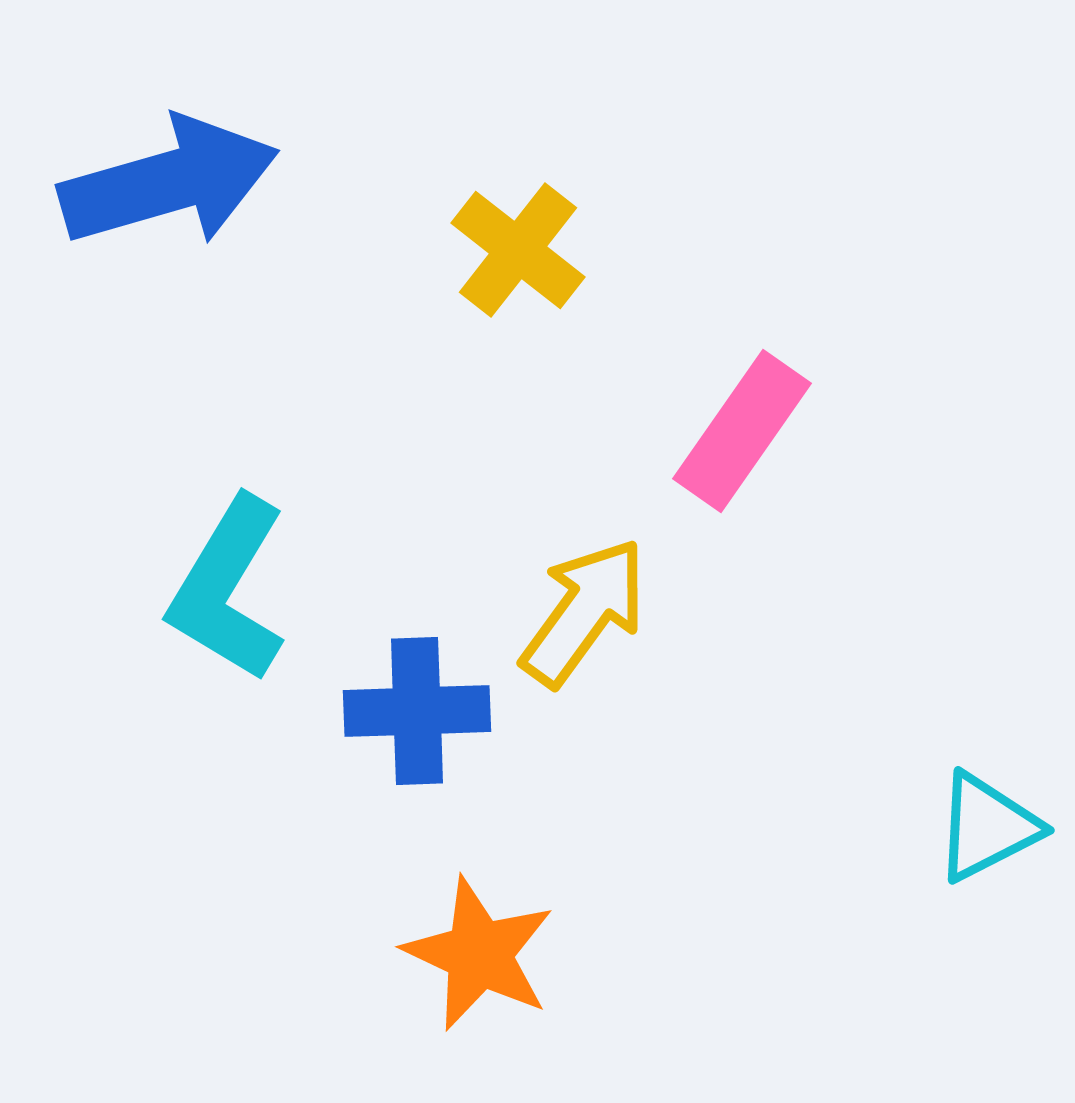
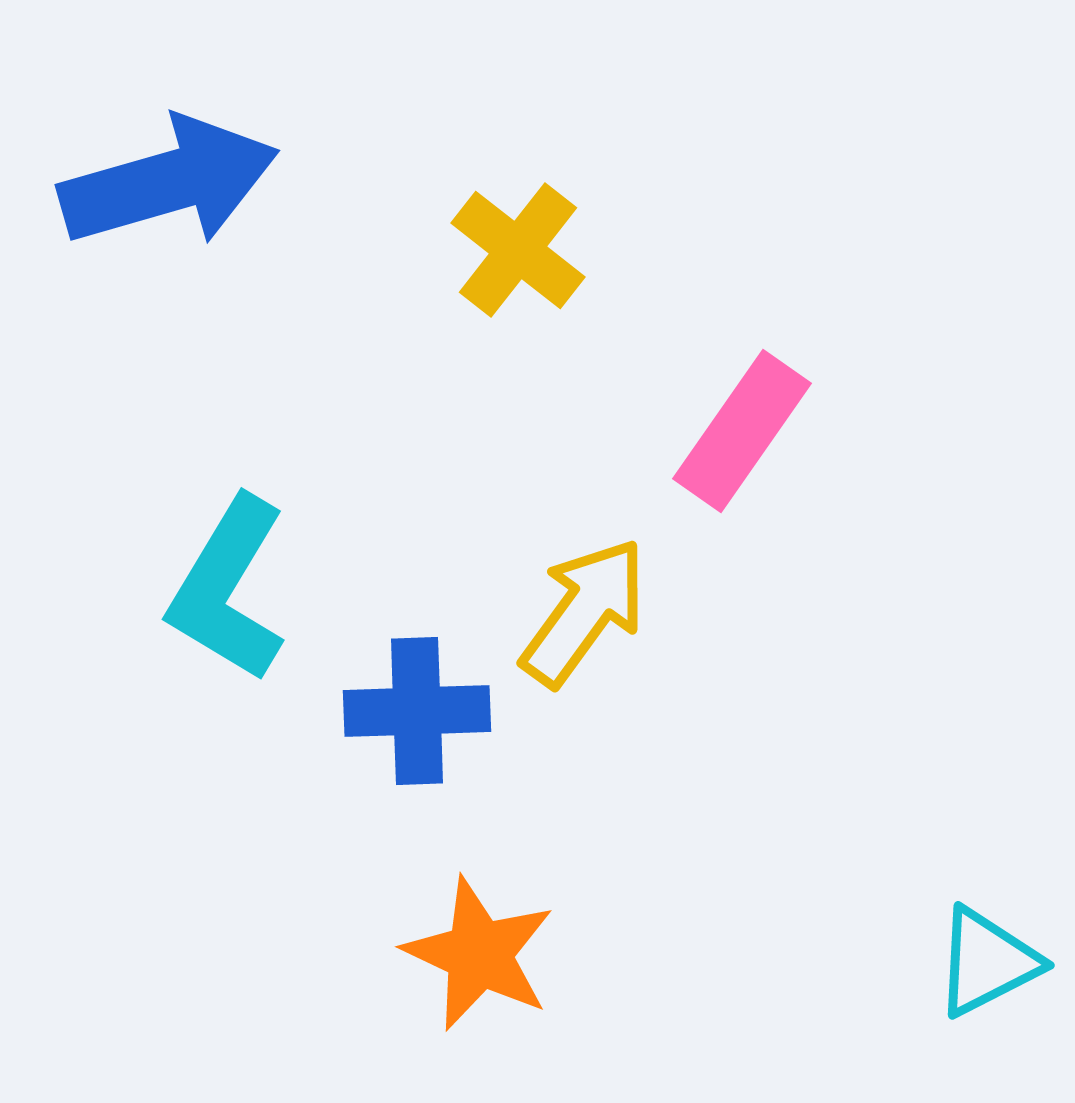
cyan triangle: moved 135 px down
